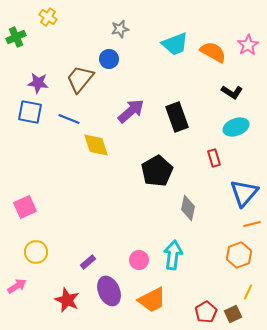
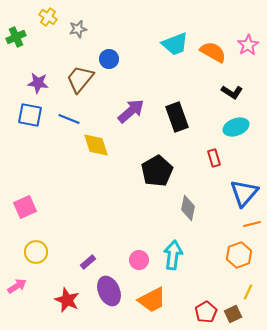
gray star: moved 42 px left
blue square: moved 3 px down
